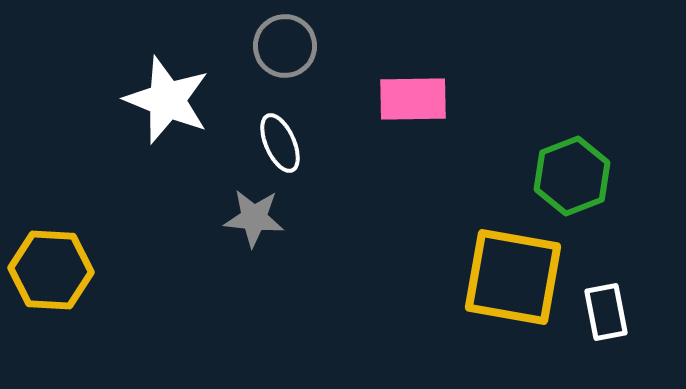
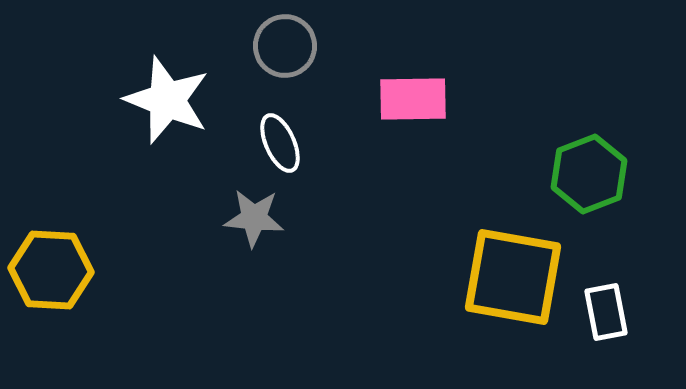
green hexagon: moved 17 px right, 2 px up
